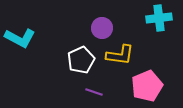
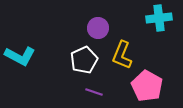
purple circle: moved 4 px left
cyan L-shape: moved 18 px down
yellow L-shape: moved 2 px right; rotated 104 degrees clockwise
white pentagon: moved 3 px right
pink pentagon: rotated 20 degrees counterclockwise
